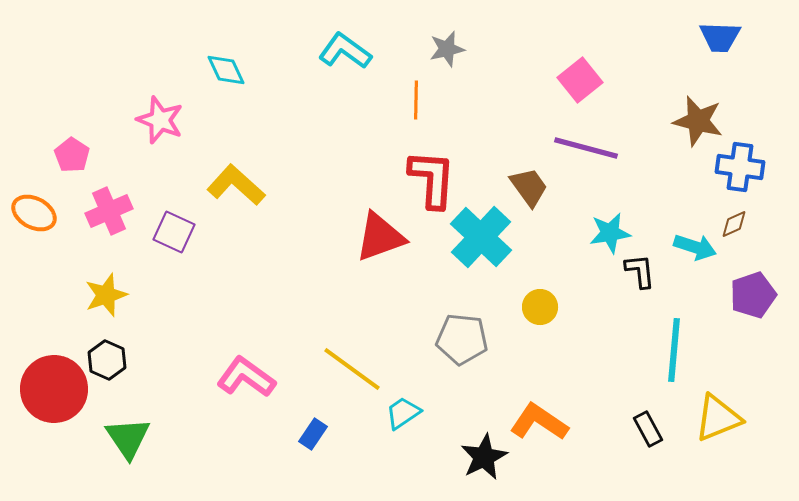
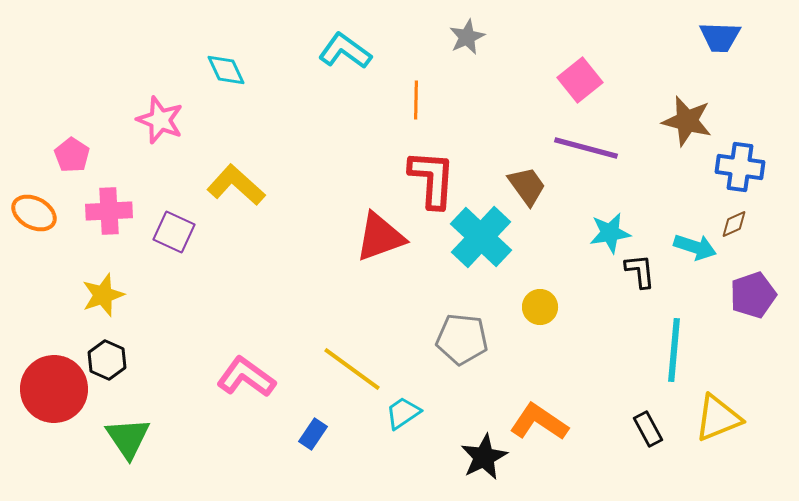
gray star: moved 20 px right, 12 px up; rotated 12 degrees counterclockwise
brown star: moved 11 px left
brown trapezoid: moved 2 px left, 1 px up
pink cross: rotated 21 degrees clockwise
yellow star: moved 3 px left
